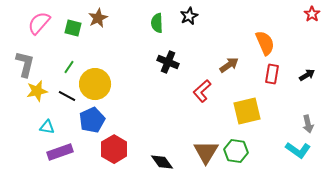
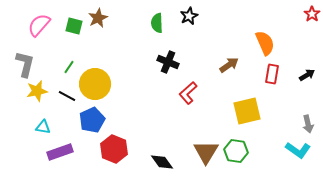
pink semicircle: moved 2 px down
green square: moved 1 px right, 2 px up
red L-shape: moved 14 px left, 2 px down
cyan triangle: moved 4 px left
red hexagon: rotated 8 degrees counterclockwise
